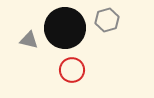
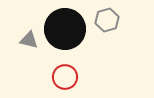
black circle: moved 1 px down
red circle: moved 7 px left, 7 px down
